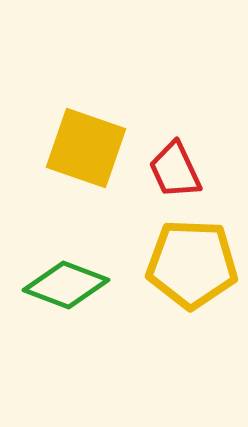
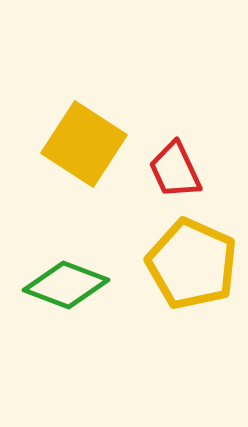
yellow square: moved 2 px left, 4 px up; rotated 14 degrees clockwise
yellow pentagon: rotated 22 degrees clockwise
